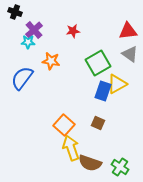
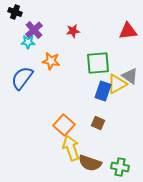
gray triangle: moved 22 px down
green square: rotated 25 degrees clockwise
green cross: rotated 24 degrees counterclockwise
